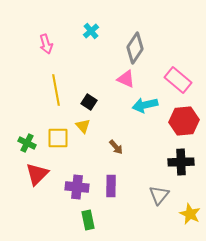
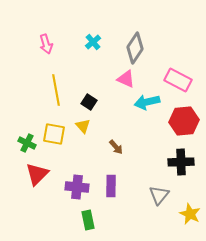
cyan cross: moved 2 px right, 11 px down
pink rectangle: rotated 12 degrees counterclockwise
cyan arrow: moved 2 px right, 3 px up
yellow square: moved 4 px left, 4 px up; rotated 10 degrees clockwise
